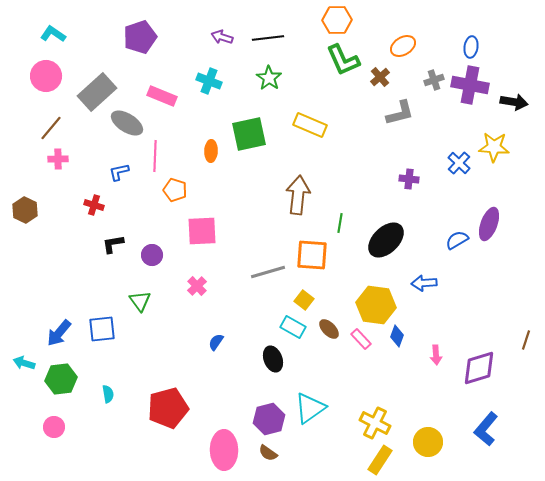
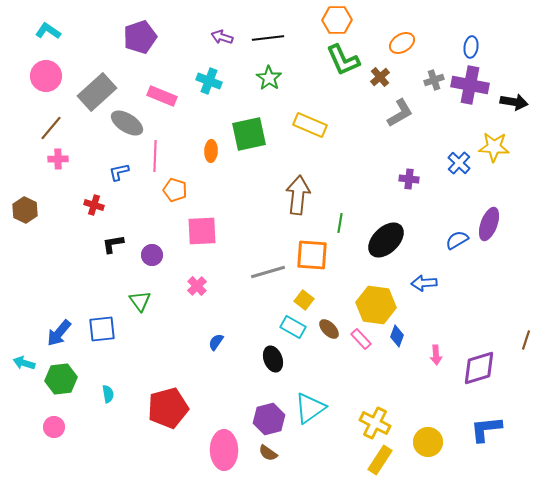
cyan L-shape at (53, 34): moved 5 px left, 3 px up
orange ellipse at (403, 46): moved 1 px left, 3 px up
gray L-shape at (400, 113): rotated 16 degrees counterclockwise
blue L-shape at (486, 429): rotated 44 degrees clockwise
